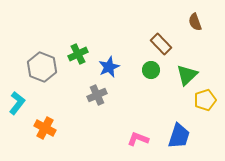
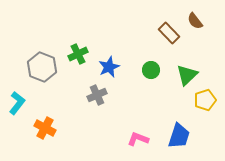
brown semicircle: moved 1 px up; rotated 18 degrees counterclockwise
brown rectangle: moved 8 px right, 11 px up
